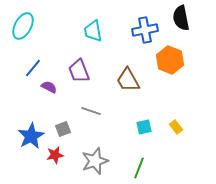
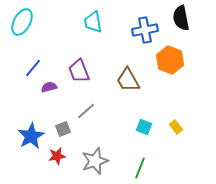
cyan ellipse: moved 1 px left, 4 px up
cyan trapezoid: moved 9 px up
purple semicircle: rotated 42 degrees counterclockwise
gray line: moved 5 px left; rotated 60 degrees counterclockwise
cyan square: rotated 35 degrees clockwise
red star: moved 2 px right, 1 px down
green line: moved 1 px right
